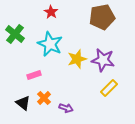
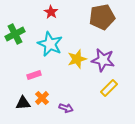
green cross: rotated 24 degrees clockwise
orange cross: moved 2 px left
black triangle: rotated 42 degrees counterclockwise
